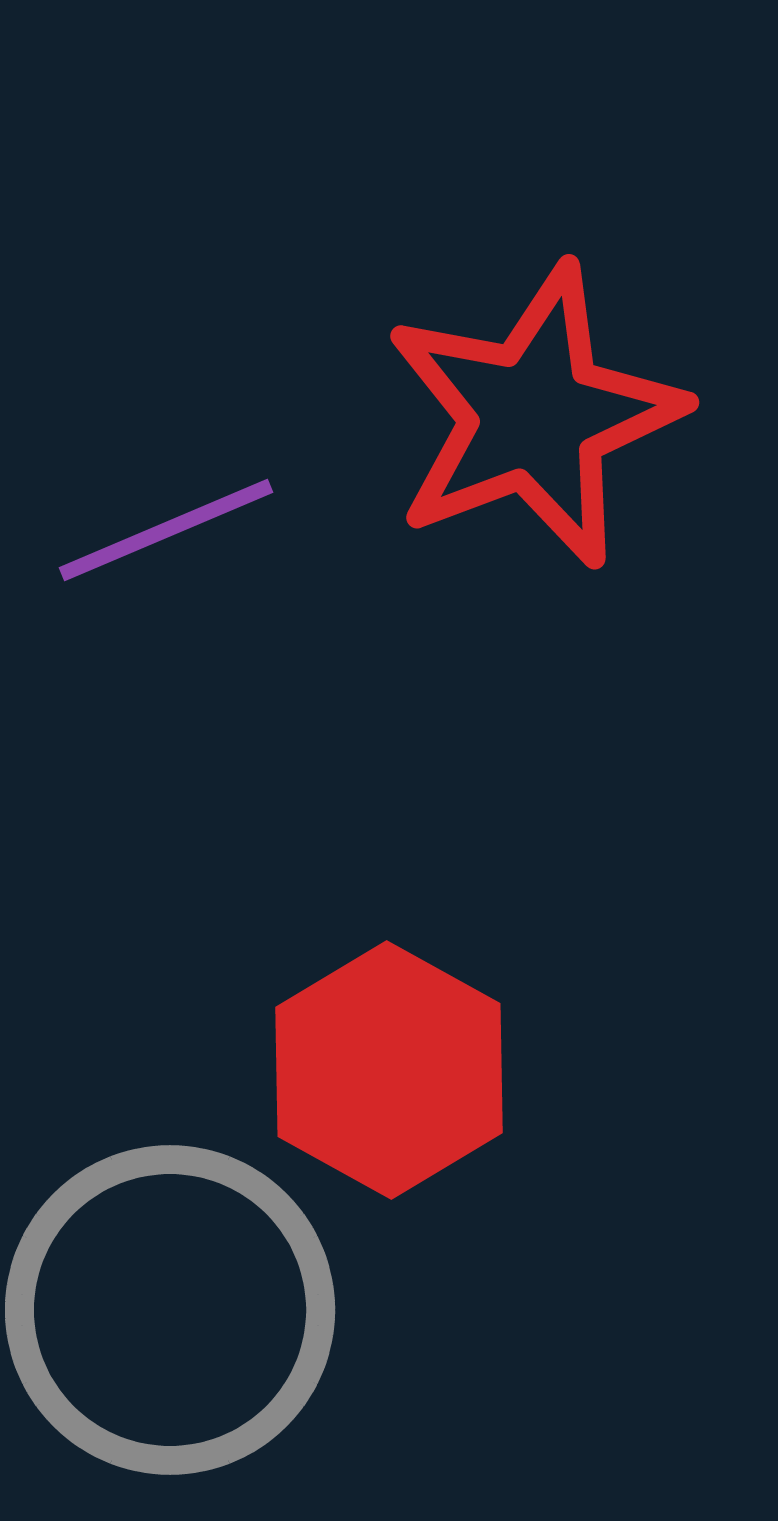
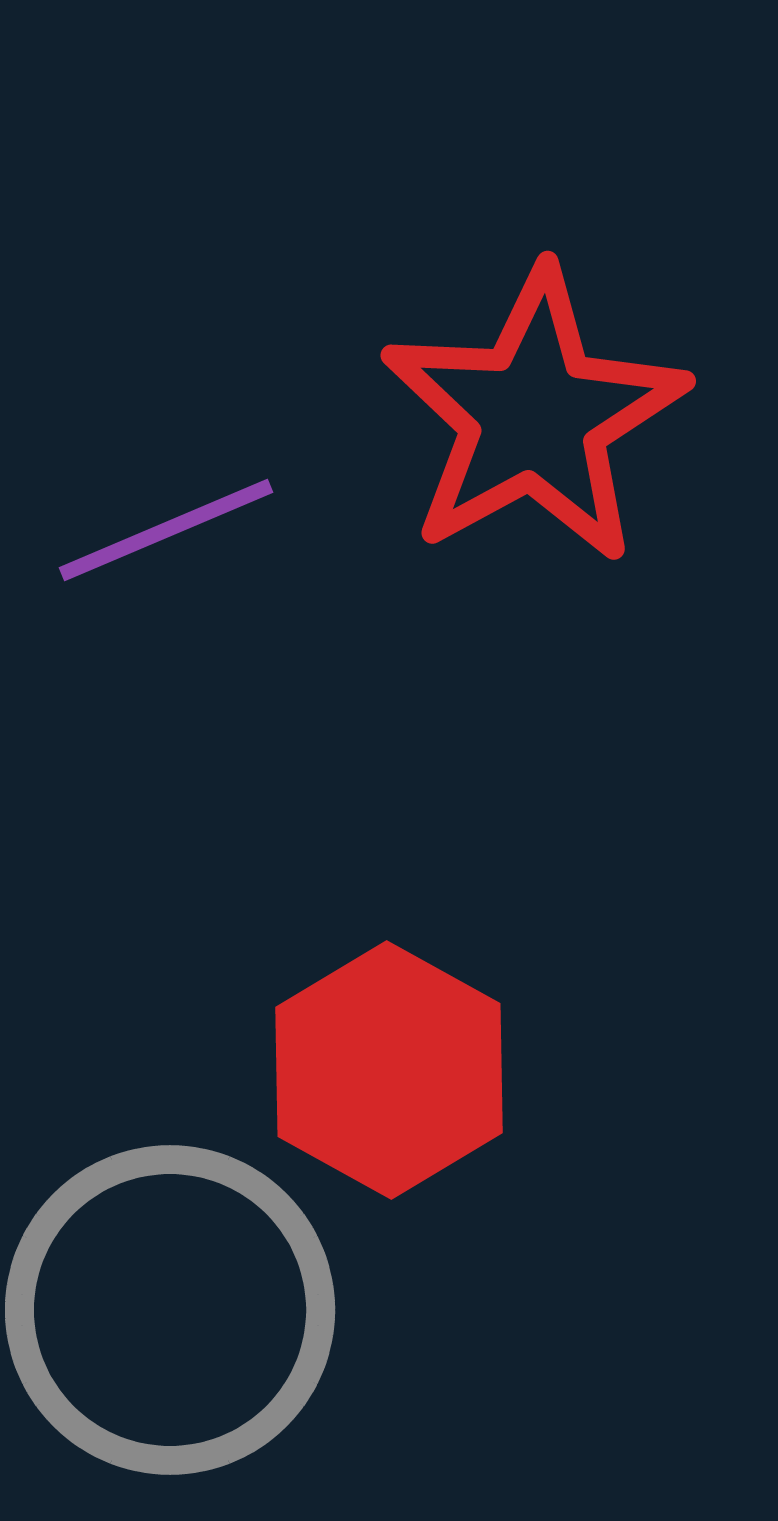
red star: rotated 8 degrees counterclockwise
